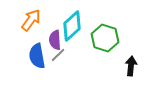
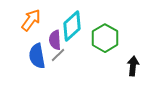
green hexagon: rotated 12 degrees clockwise
black arrow: moved 2 px right
